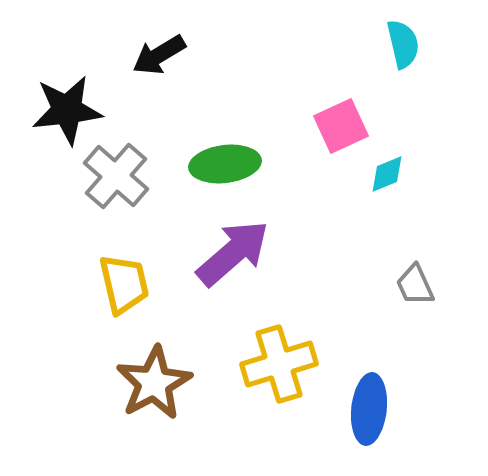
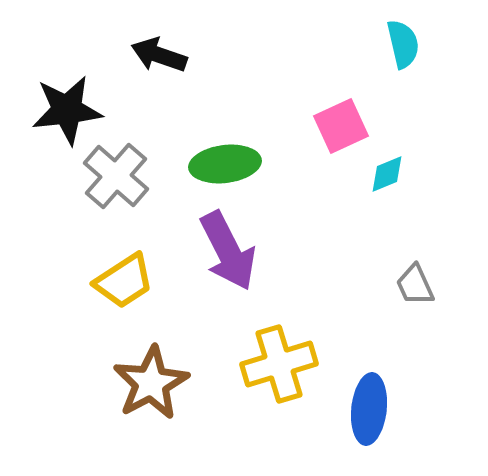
black arrow: rotated 50 degrees clockwise
purple arrow: moved 5 px left, 2 px up; rotated 104 degrees clockwise
yellow trapezoid: moved 3 px up; rotated 70 degrees clockwise
brown star: moved 3 px left
